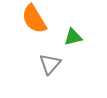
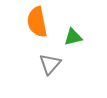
orange semicircle: moved 3 px right, 3 px down; rotated 20 degrees clockwise
